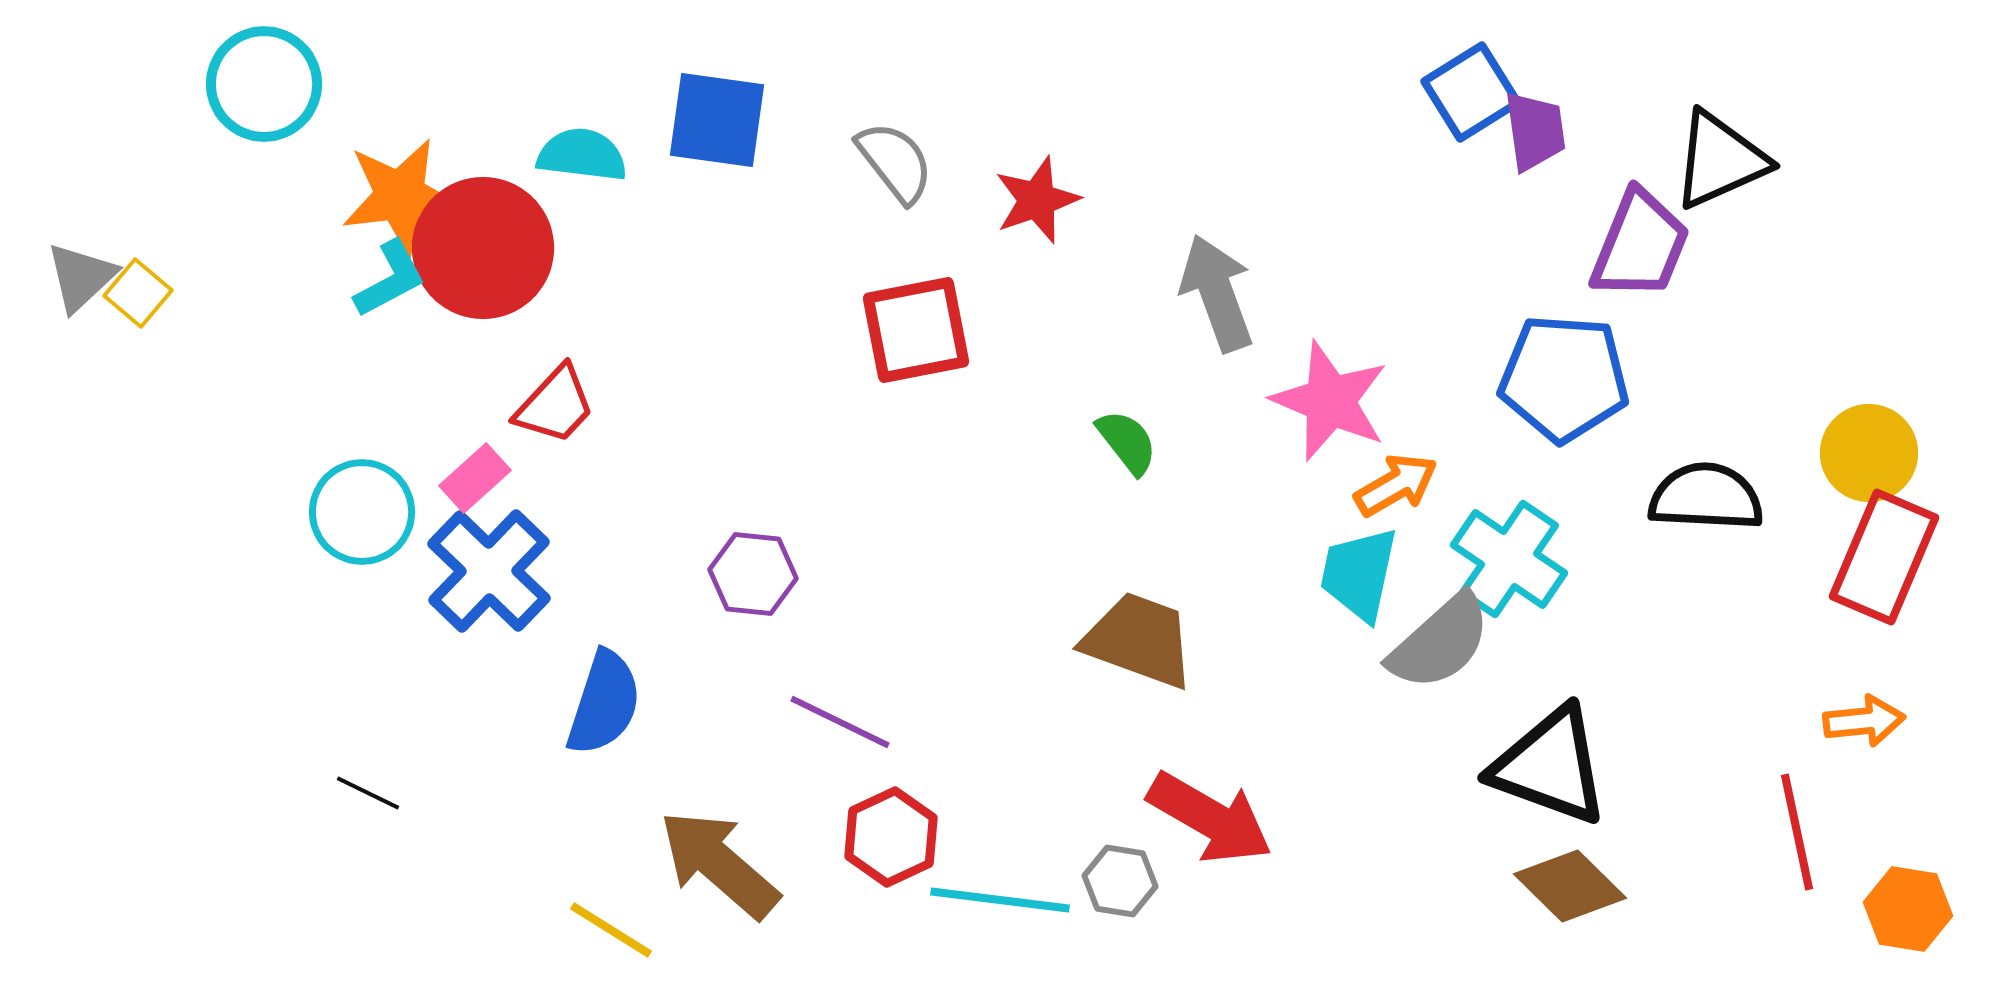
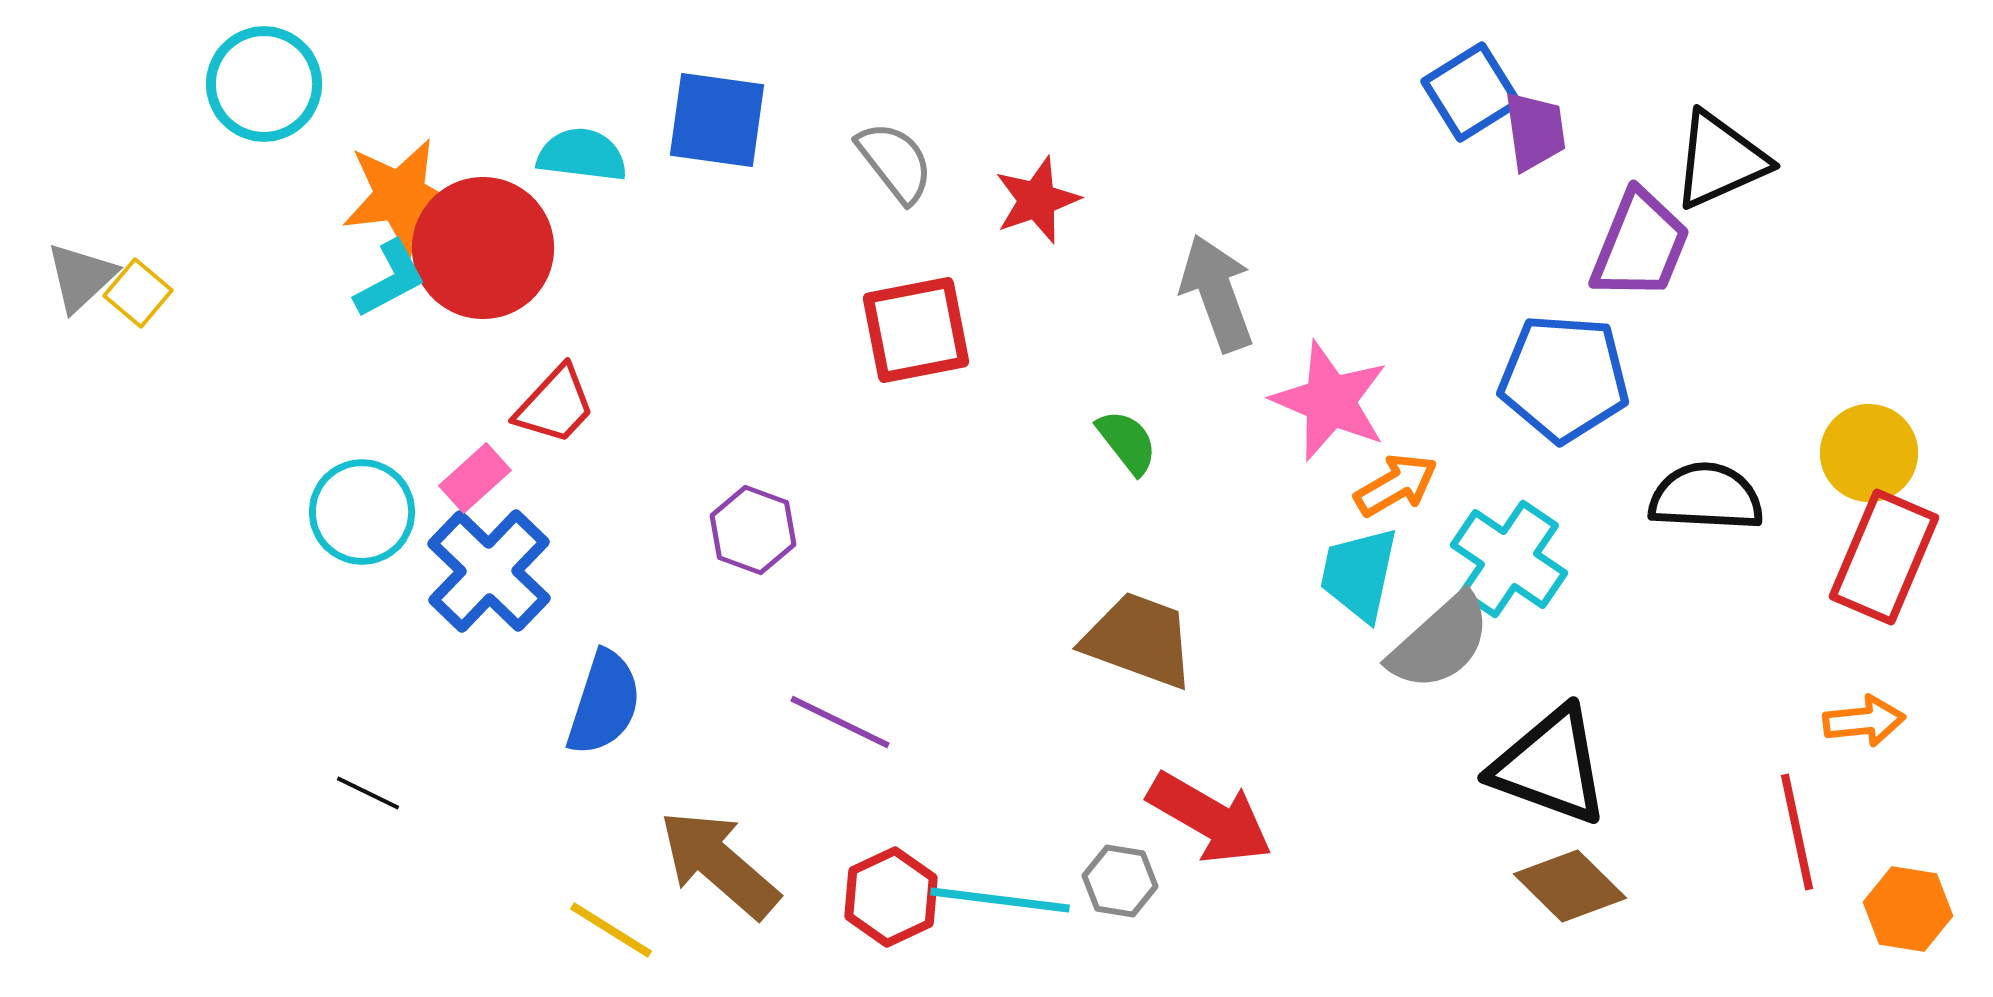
purple hexagon at (753, 574): moved 44 px up; rotated 14 degrees clockwise
red hexagon at (891, 837): moved 60 px down
